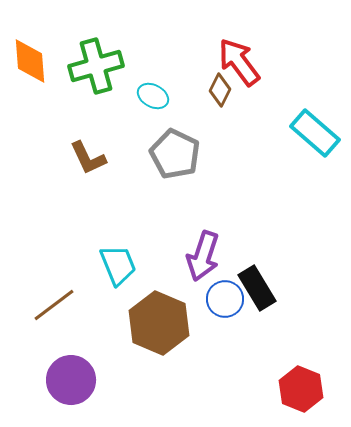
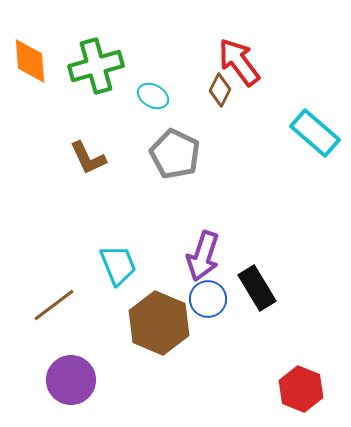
blue circle: moved 17 px left
